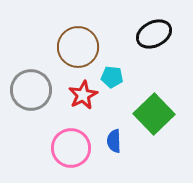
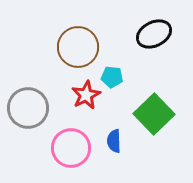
gray circle: moved 3 px left, 18 px down
red star: moved 3 px right
